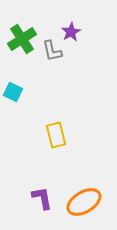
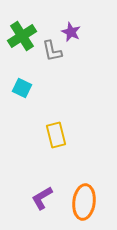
purple star: rotated 18 degrees counterclockwise
green cross: moved 3 px up
cyan square: moved 9 px right, 4 px up
purple L-shape: rotated 110 degrees counterclockwise
orange ellipse: rotated 52 degrees counterclockwise
